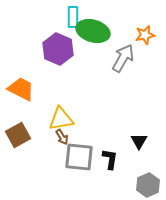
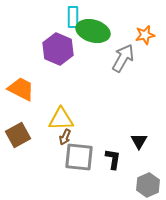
yellow triangle: rotated 8 degrees clockwise
brown arrow: moved 3 px right; rotated 56 degrees clockwise
black L-shape: moved 3 px right
